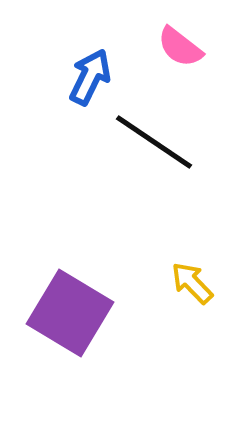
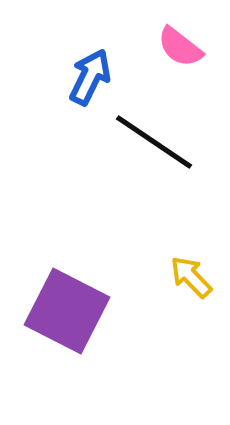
yellow arrow: moved 1 px left, 6 px up
purple square: moved 3 px left, 2 px up; rotated 4 degrees counterclockwise
